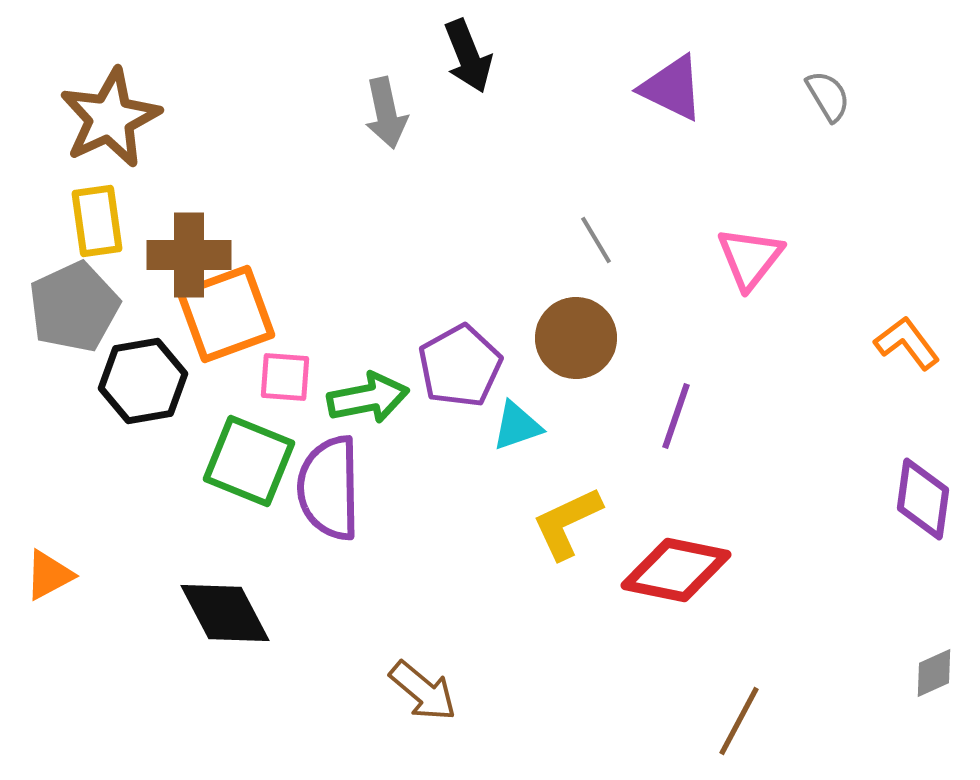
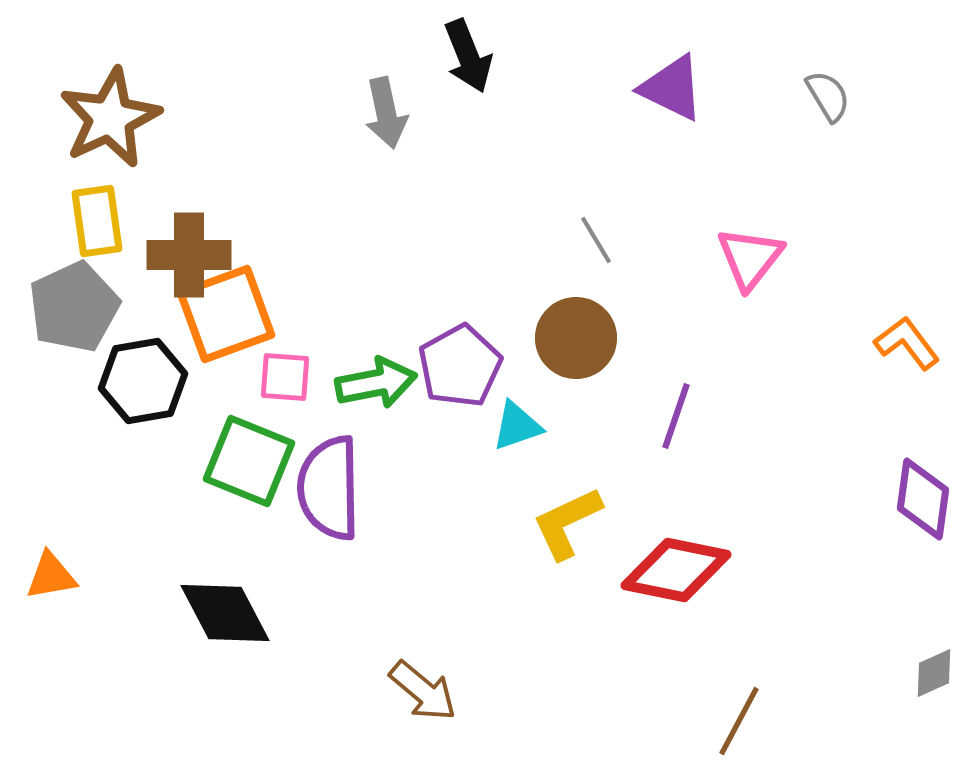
green arrow: moved 8 px right, 15 px up
orange triangle: moved 2 px right, 1 px down; rotated 18 degrees clockwise
